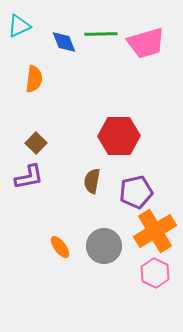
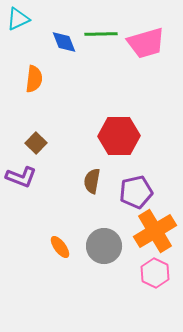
cyan triangle: moved 1 px left, 7 px up
purple L-shape: moved 8 px left; rotated 32 degrees clockwise
